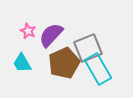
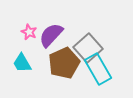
pink star: moved 1 px right, 1 px down
gray square: rotated 20 degrees counterclockwise
